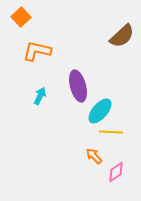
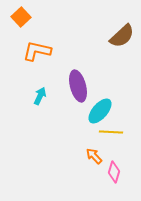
pink diamond: moved 2 px left; rotated 40 degrees counterclockwise
